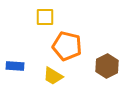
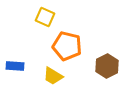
yellow square: rotated 24 degrees clockwise
